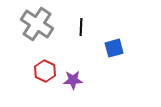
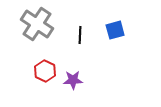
black line: moved 1 px left, 8 px down
blue square: moved 1 px right, 18 px up
